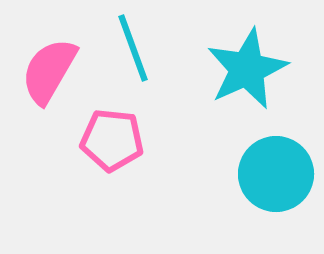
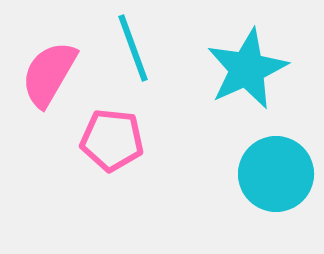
pink semicircle: moved 3 px down
